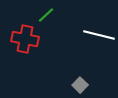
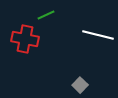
green line: rotated 18 degrees clockwise
white line: moved 1 px left
